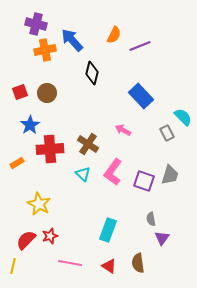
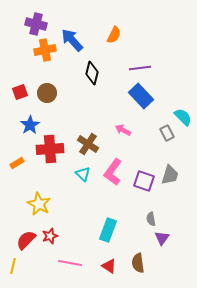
purple line: moved 22 px down; rotated 15 degrees clockwise
